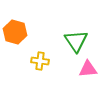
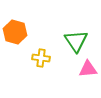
yellow cross: moved 1 px right, 3 px up
